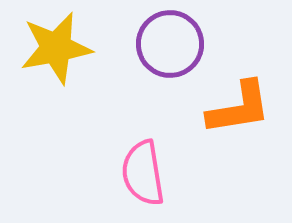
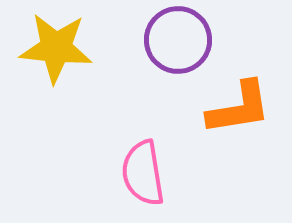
purple circle: moved 8 px right, 4 px up
yellow star: rotated 16 degrees clockwise
